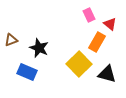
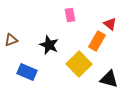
pink rectangle: moved 19 px left; rotated 16 degrees clockwise
orange rectangle: moved 1 px up
black star: moved 10 px right, 3 px up
black triangle: moved 2 px right, 5 px down
